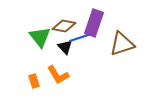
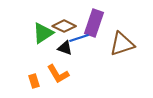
brown diamond: rotated 15 degrees clockwise
green triangle: moved 3 px right, 4 px up; rotated 35 degrees clockwise
black triangle: moved 1 px down; rotated 28 degrees counterclockwise
orange L-shape: moved 1 px up
